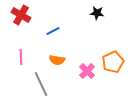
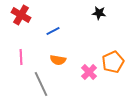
black star: moved 2 px right
orange semicircle: moved 1 px right
pink cross: moved 2 px right, 1 px down
